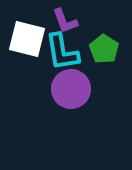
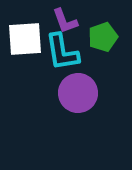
white square: moved 2 px left; rotated 18 degrees counterclockwise
green pentagon: moved 1 px left, 12 px up; rotated 20 degrees clockwise
purple circle: moved 7 px right, 4 px down
